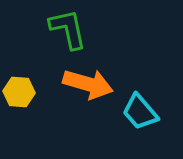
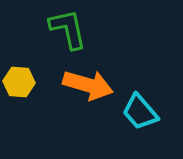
orange arrow: moved 1 px down
yellow hexagon: moved 10 px up
